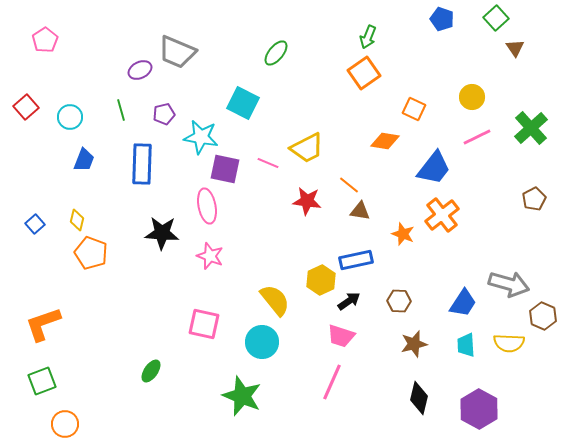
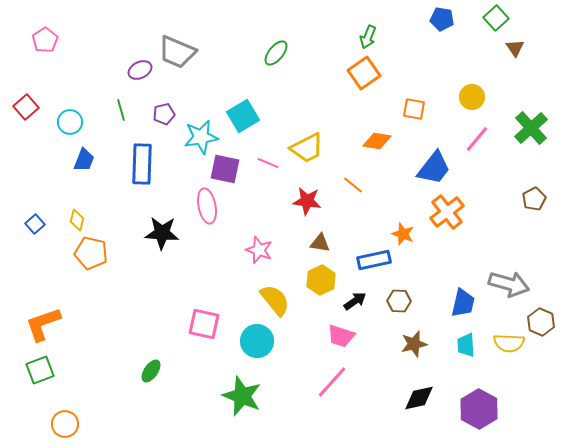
blue pentagon at (442, 19): rotated 10 degrees counterclockwise
cyan square at (243, 103): moved 13 px down; rotated 32 degrees clockwise
orange square at (414, 109): rotated 15 degrees counterclockwise
cyan circle at (70, 117): moved 5 px down
cyan star at (201, 137): rotated 20 degrees counterclockwise
pink line at (477, 137): moved 2 px down; rotated 24 degrees counterclockwise
orange diamond at (385, 141): moved 8 px left
orange line at (349, 185): moved 4 px right
brown triangle at (360, 211): moved 40 px left, 32 px down
orange cross at (442, 215): moved 5 px right, 3 px up
orange pentagon at (91, 253): rotated 8 degrees counterclockwise
pink star at (210, 256): moved 49 px right, 6 px up
blue rectangle at (356, 260): moved 18 px right
black arrow at (349, 301): moved 6 px right
blue trapezoid at (463, 303): rotated 20 degrees counterclockwise
brown hexagon at (543, 316): moved 2 px left, 6 px down
cyan circle at (262, 342): moved 5 px left, 1 px up
green square at (42, 381): moved 2 px left, 11 px up
pink line at (332, 382): rotated 18 degrees clockwise
black diamond at (419, 398): rotated 64 degrees clockwise
